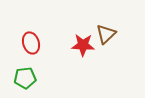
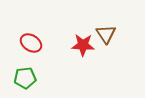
brown triangle: rotated 20 degrees counterclockwise
red ellipse: rotated 40 degrees counterclockwise
